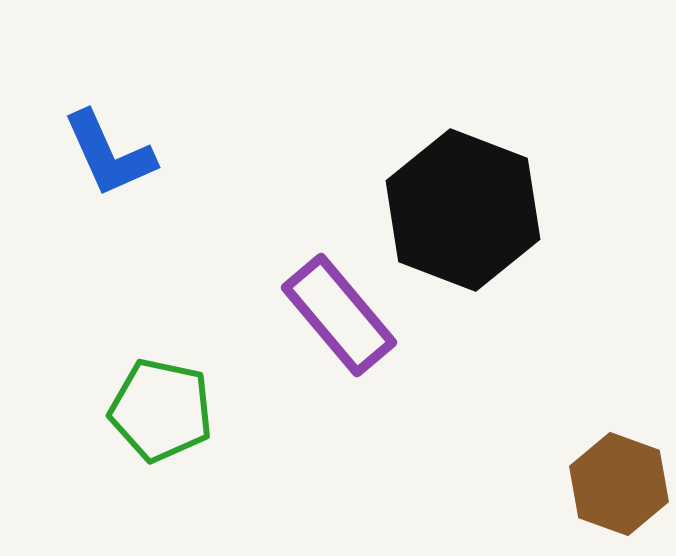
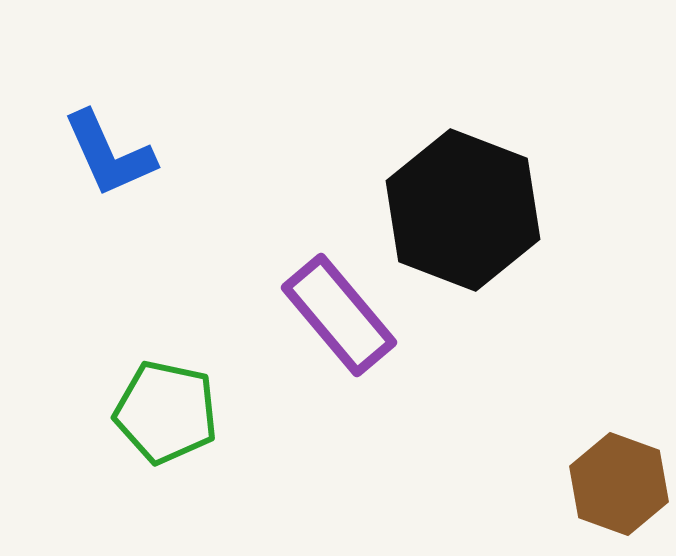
green pentagon: moved 5 px right, 2 px down
